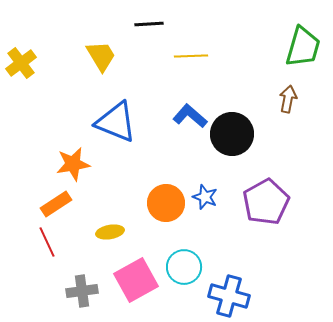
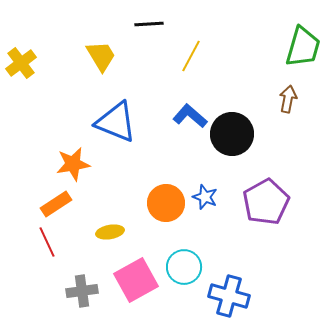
yellow line: rotated 60 degrees counterclockwise
